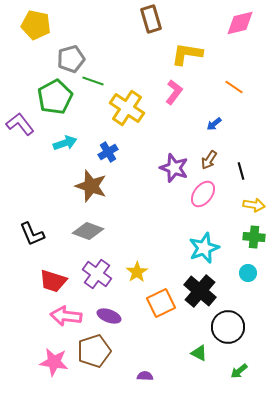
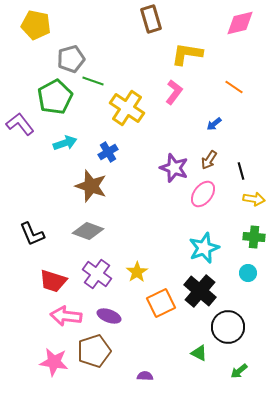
yellow arrow: moved 6 px up
